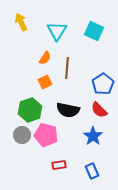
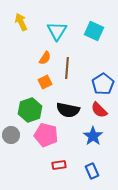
gray circle: moved 11 px left
